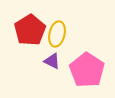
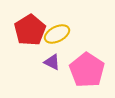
yellow ellipse: rotated 50 degrees clockwise
purple triangle: moved 1 px down
